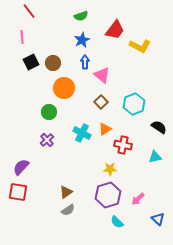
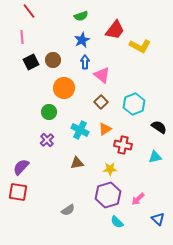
brown circle: moved 3 px up
cyan cross: moved 2 px left, 3 px up
brown triangle: moved 11 px right, 29 px up; rotated 24 degrees clockwise
